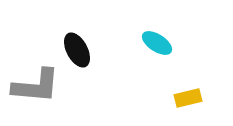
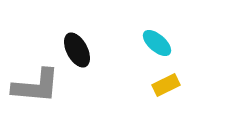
cyan ellipse: rotated 8 degrees clockwise
yellow rectangle: moved 22 px left, 13 px up; rotated 12 degrees counterclockwise
